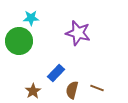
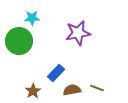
cyan star: moved 1 px right
purple star: rotated 25 degrees counterclockwise
brown semicircle: rotated 66 degrees clockwise
